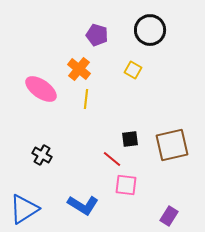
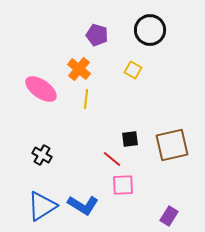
pink square: moved 3 px left; rotated 10 degrees counterclockwise
blue triangle: moved 18 px right, 3 px up
